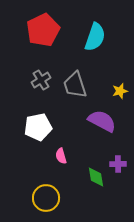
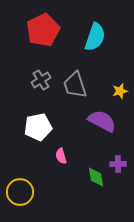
yellow circle: moved 26 px left, 6 px up
